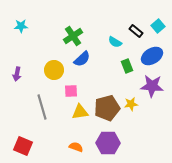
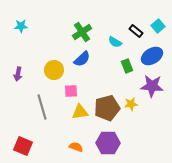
green cross: moved 9 px right, 4 px up
purple arrow: moved 1 px right
